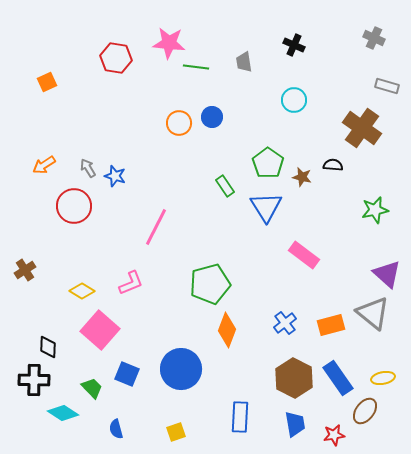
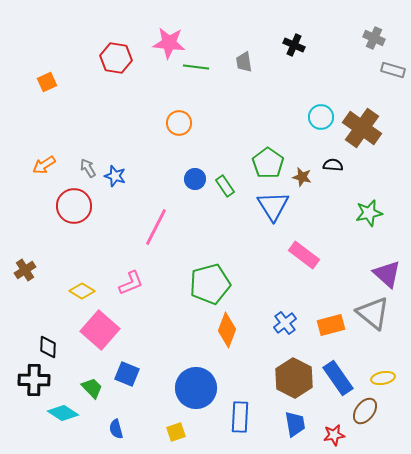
gray rectangle at (387, 86): moved 6 px right, 16 px up
cyan circle at (294, 100): moved 27 px right, 17 px down
blue circle at (212, 117): moved 17 px left, 62 px down
blue triangle at (266, 207): moved 7 px right, 1 px up
green star at (375, 210): moved 6 px left, 3 px down
blue circle at (181, 369): moved 15 px right, 19 px down
